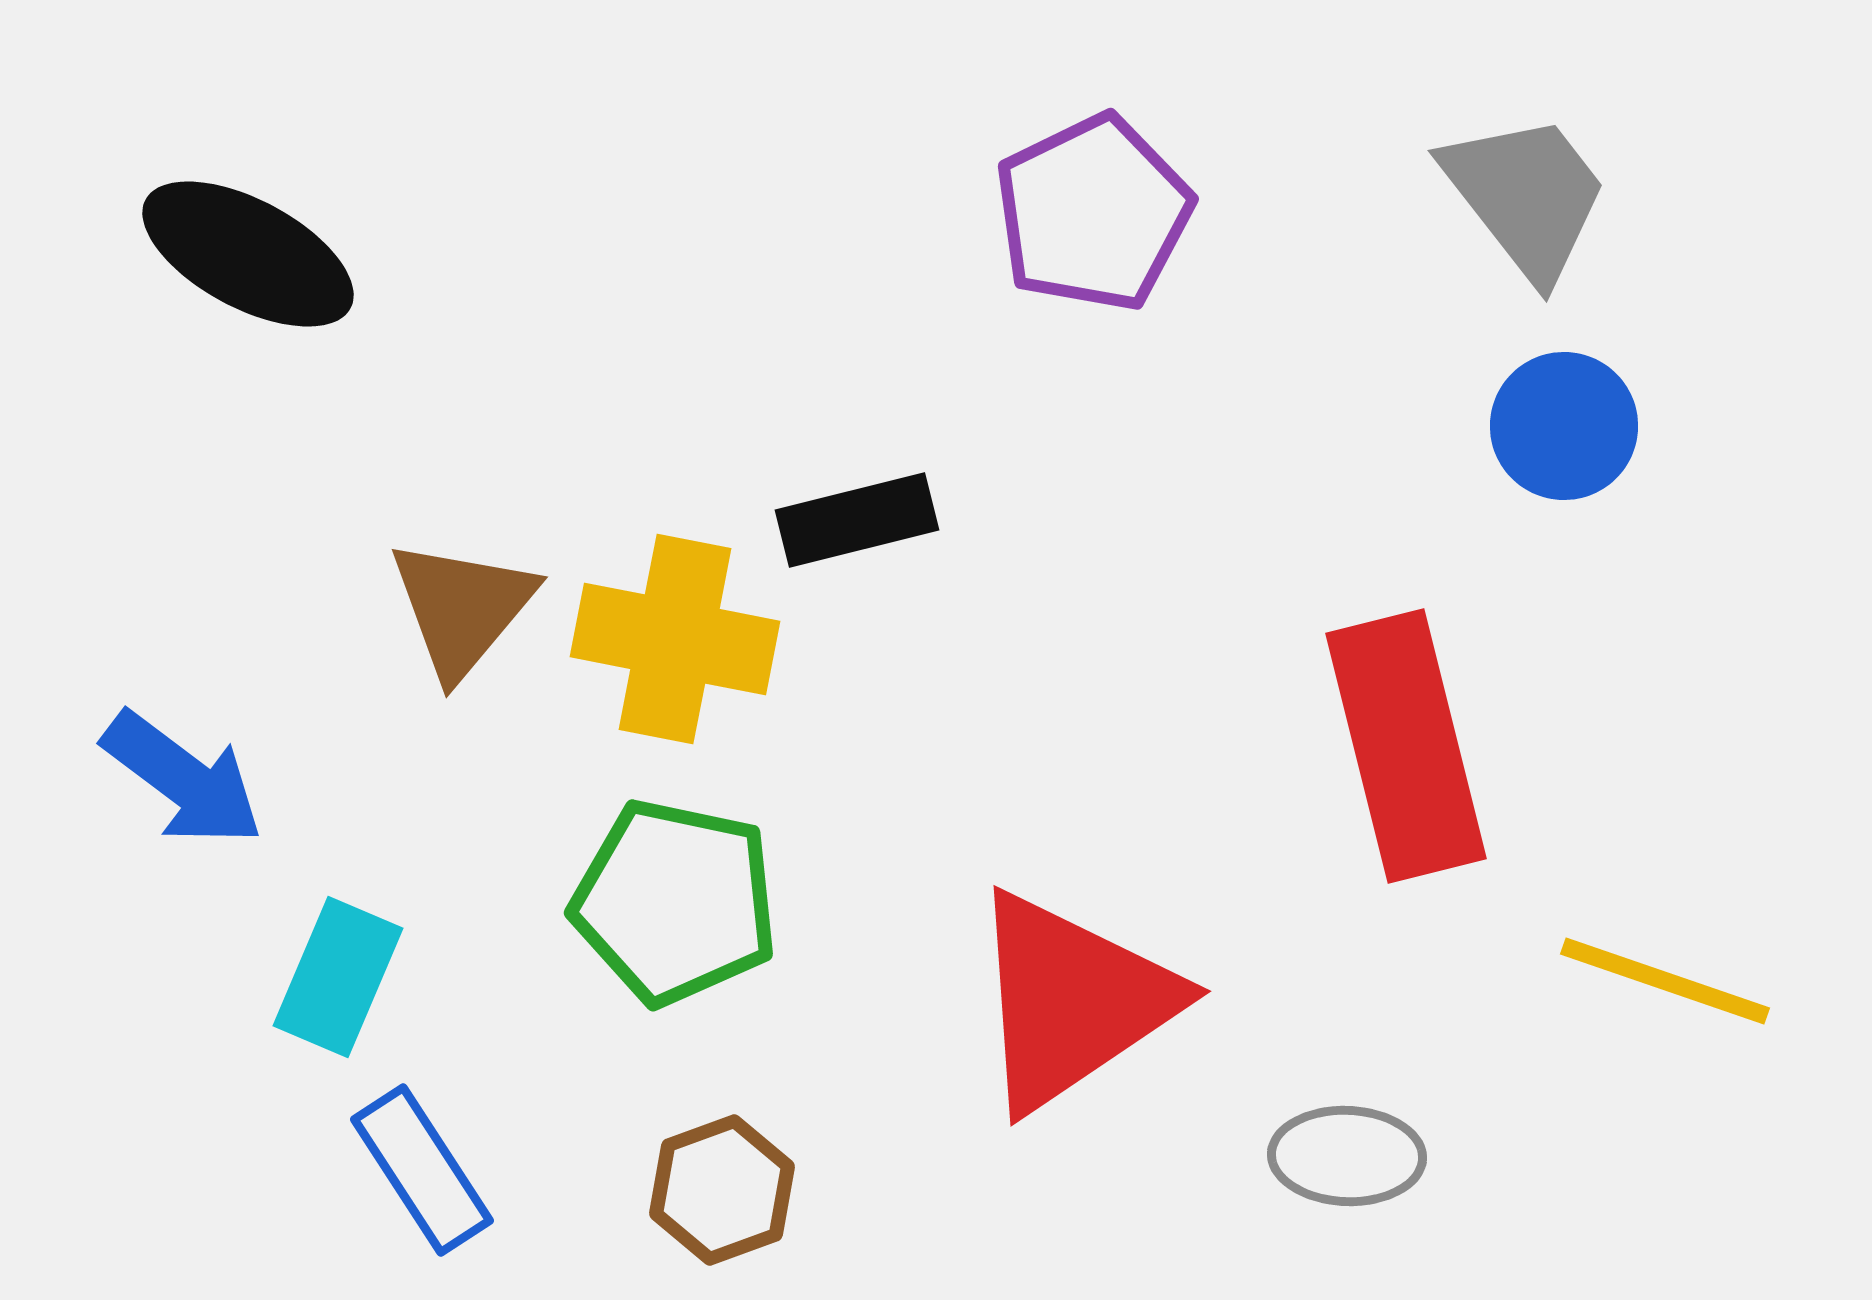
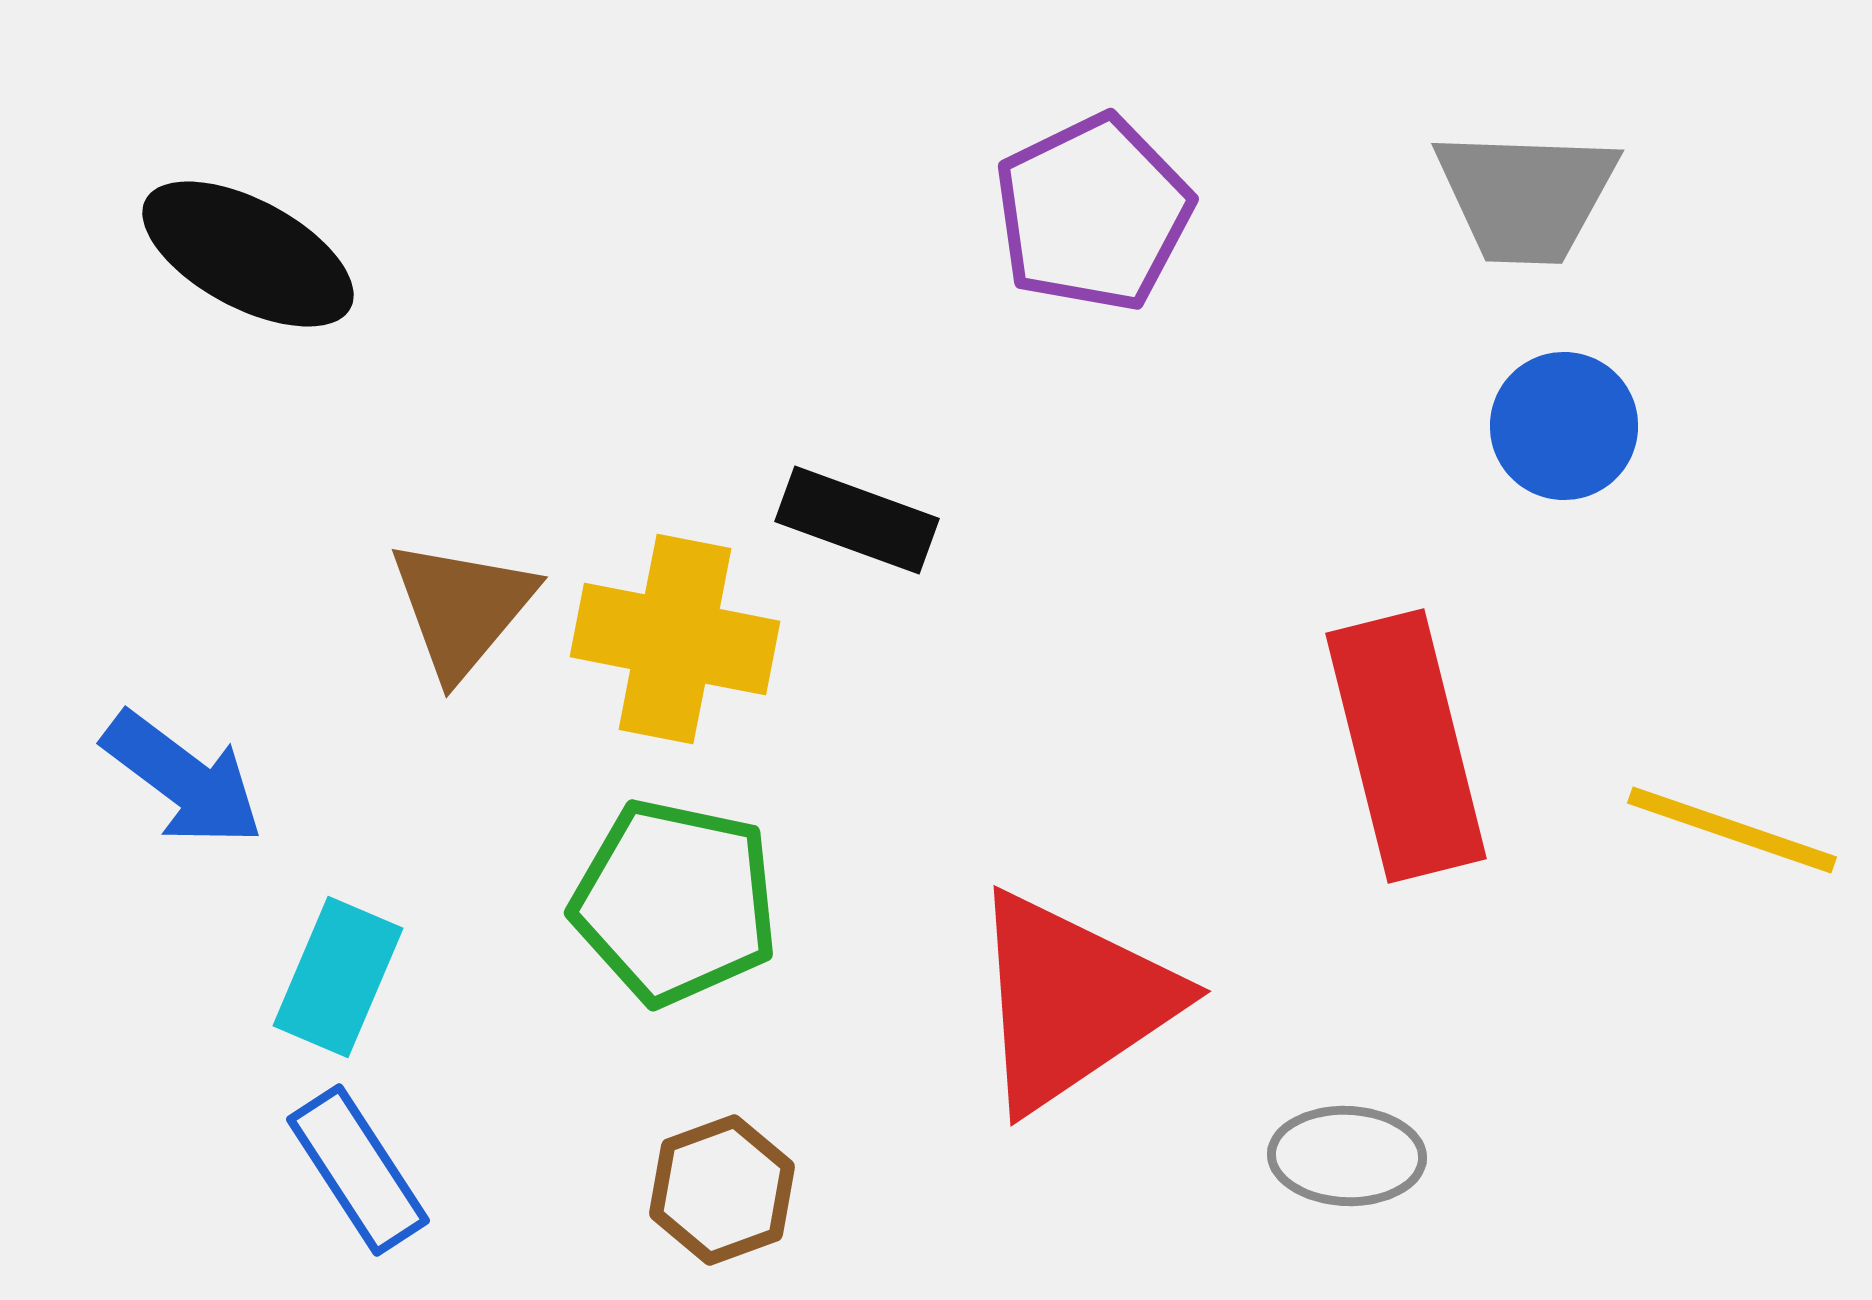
gray trapezoid: rotated 130 degrees clockwise
black rectangle: rotated 34 degrees clockwise
yellow line: moved 67 px right, 151 px up
blue rectangle: moved 64 px left
